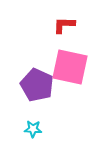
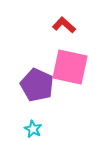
red L-shape: rotated 40 degrees clockwise
cyan star: rotated 24 degrees clockwise
